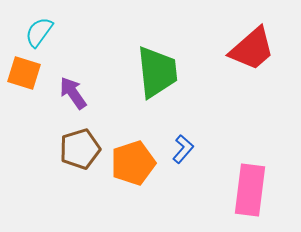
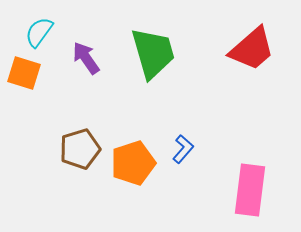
green trapezoid: moved 4 px left, 19 px up; rotated 10 degrees counterclockwise
purple arrow: moved 13 px right, 35 px up
